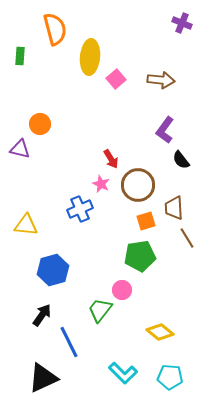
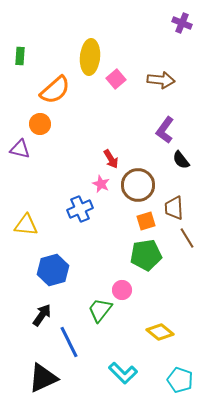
orange semicircle: moved 61 px down; rotated 64 degrees clockwise
green pentagon: moved 6 px right, 1 px up
cyan pentagon: moved 10 px right, 3 px down; rotated 15 degrees clockwise
